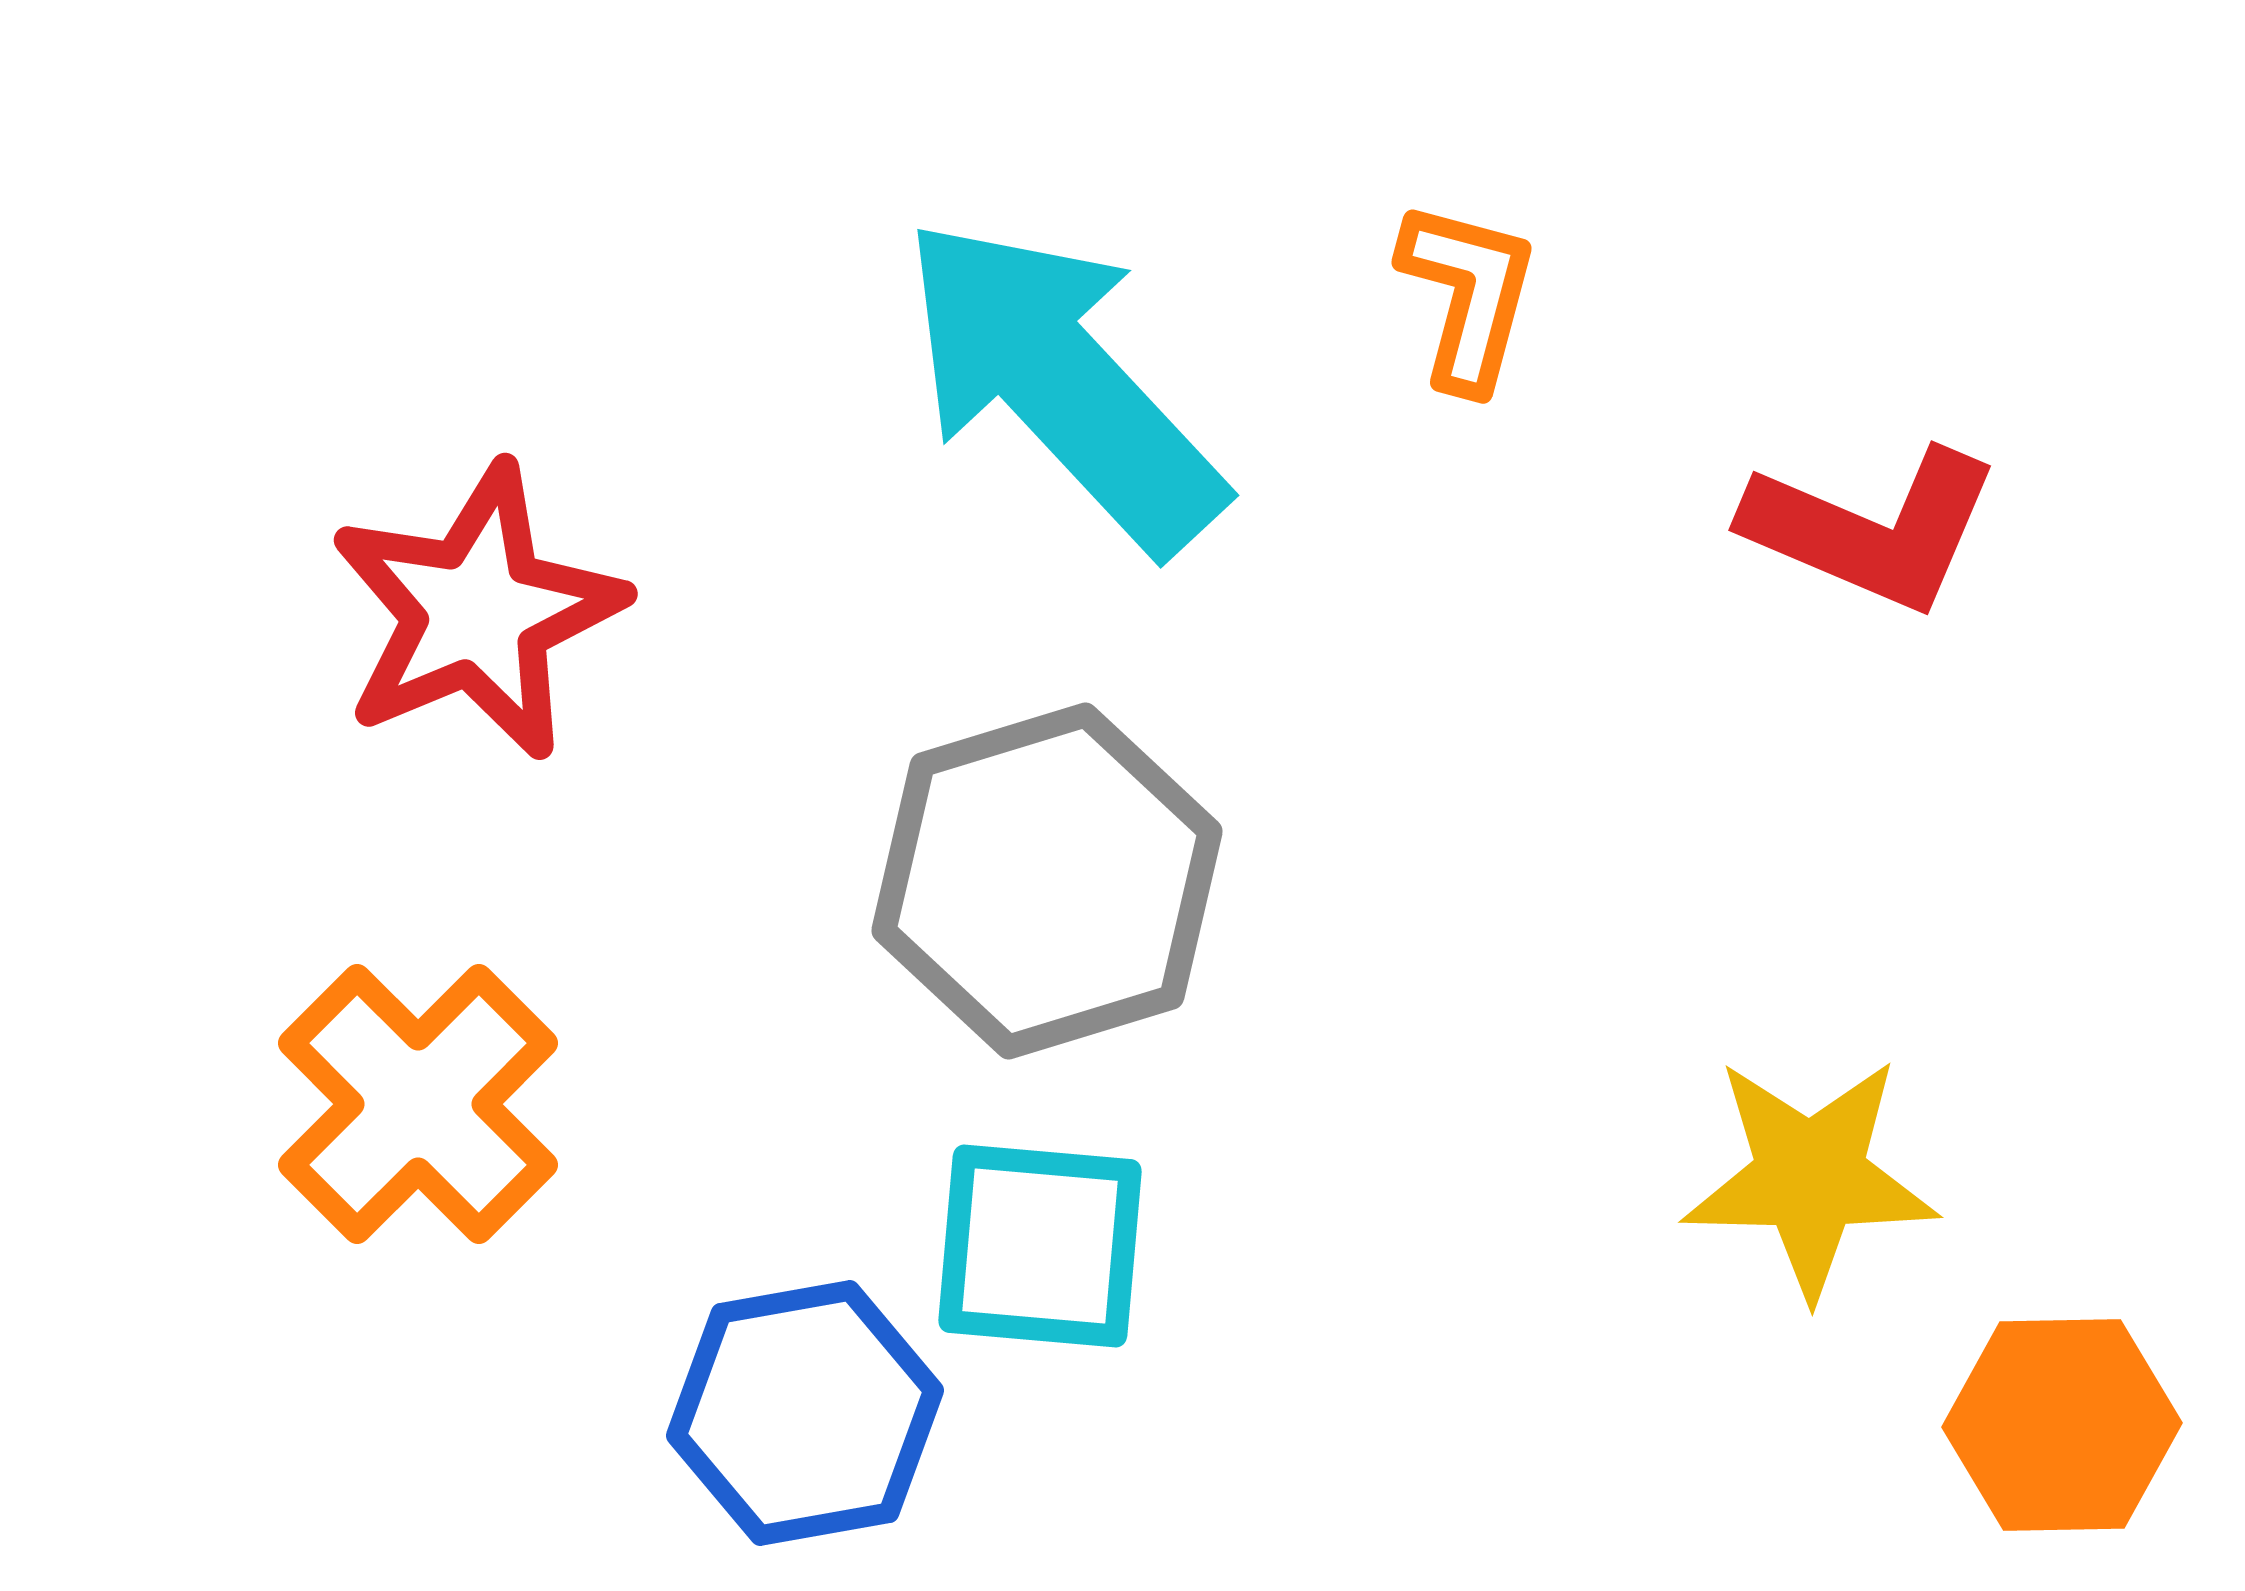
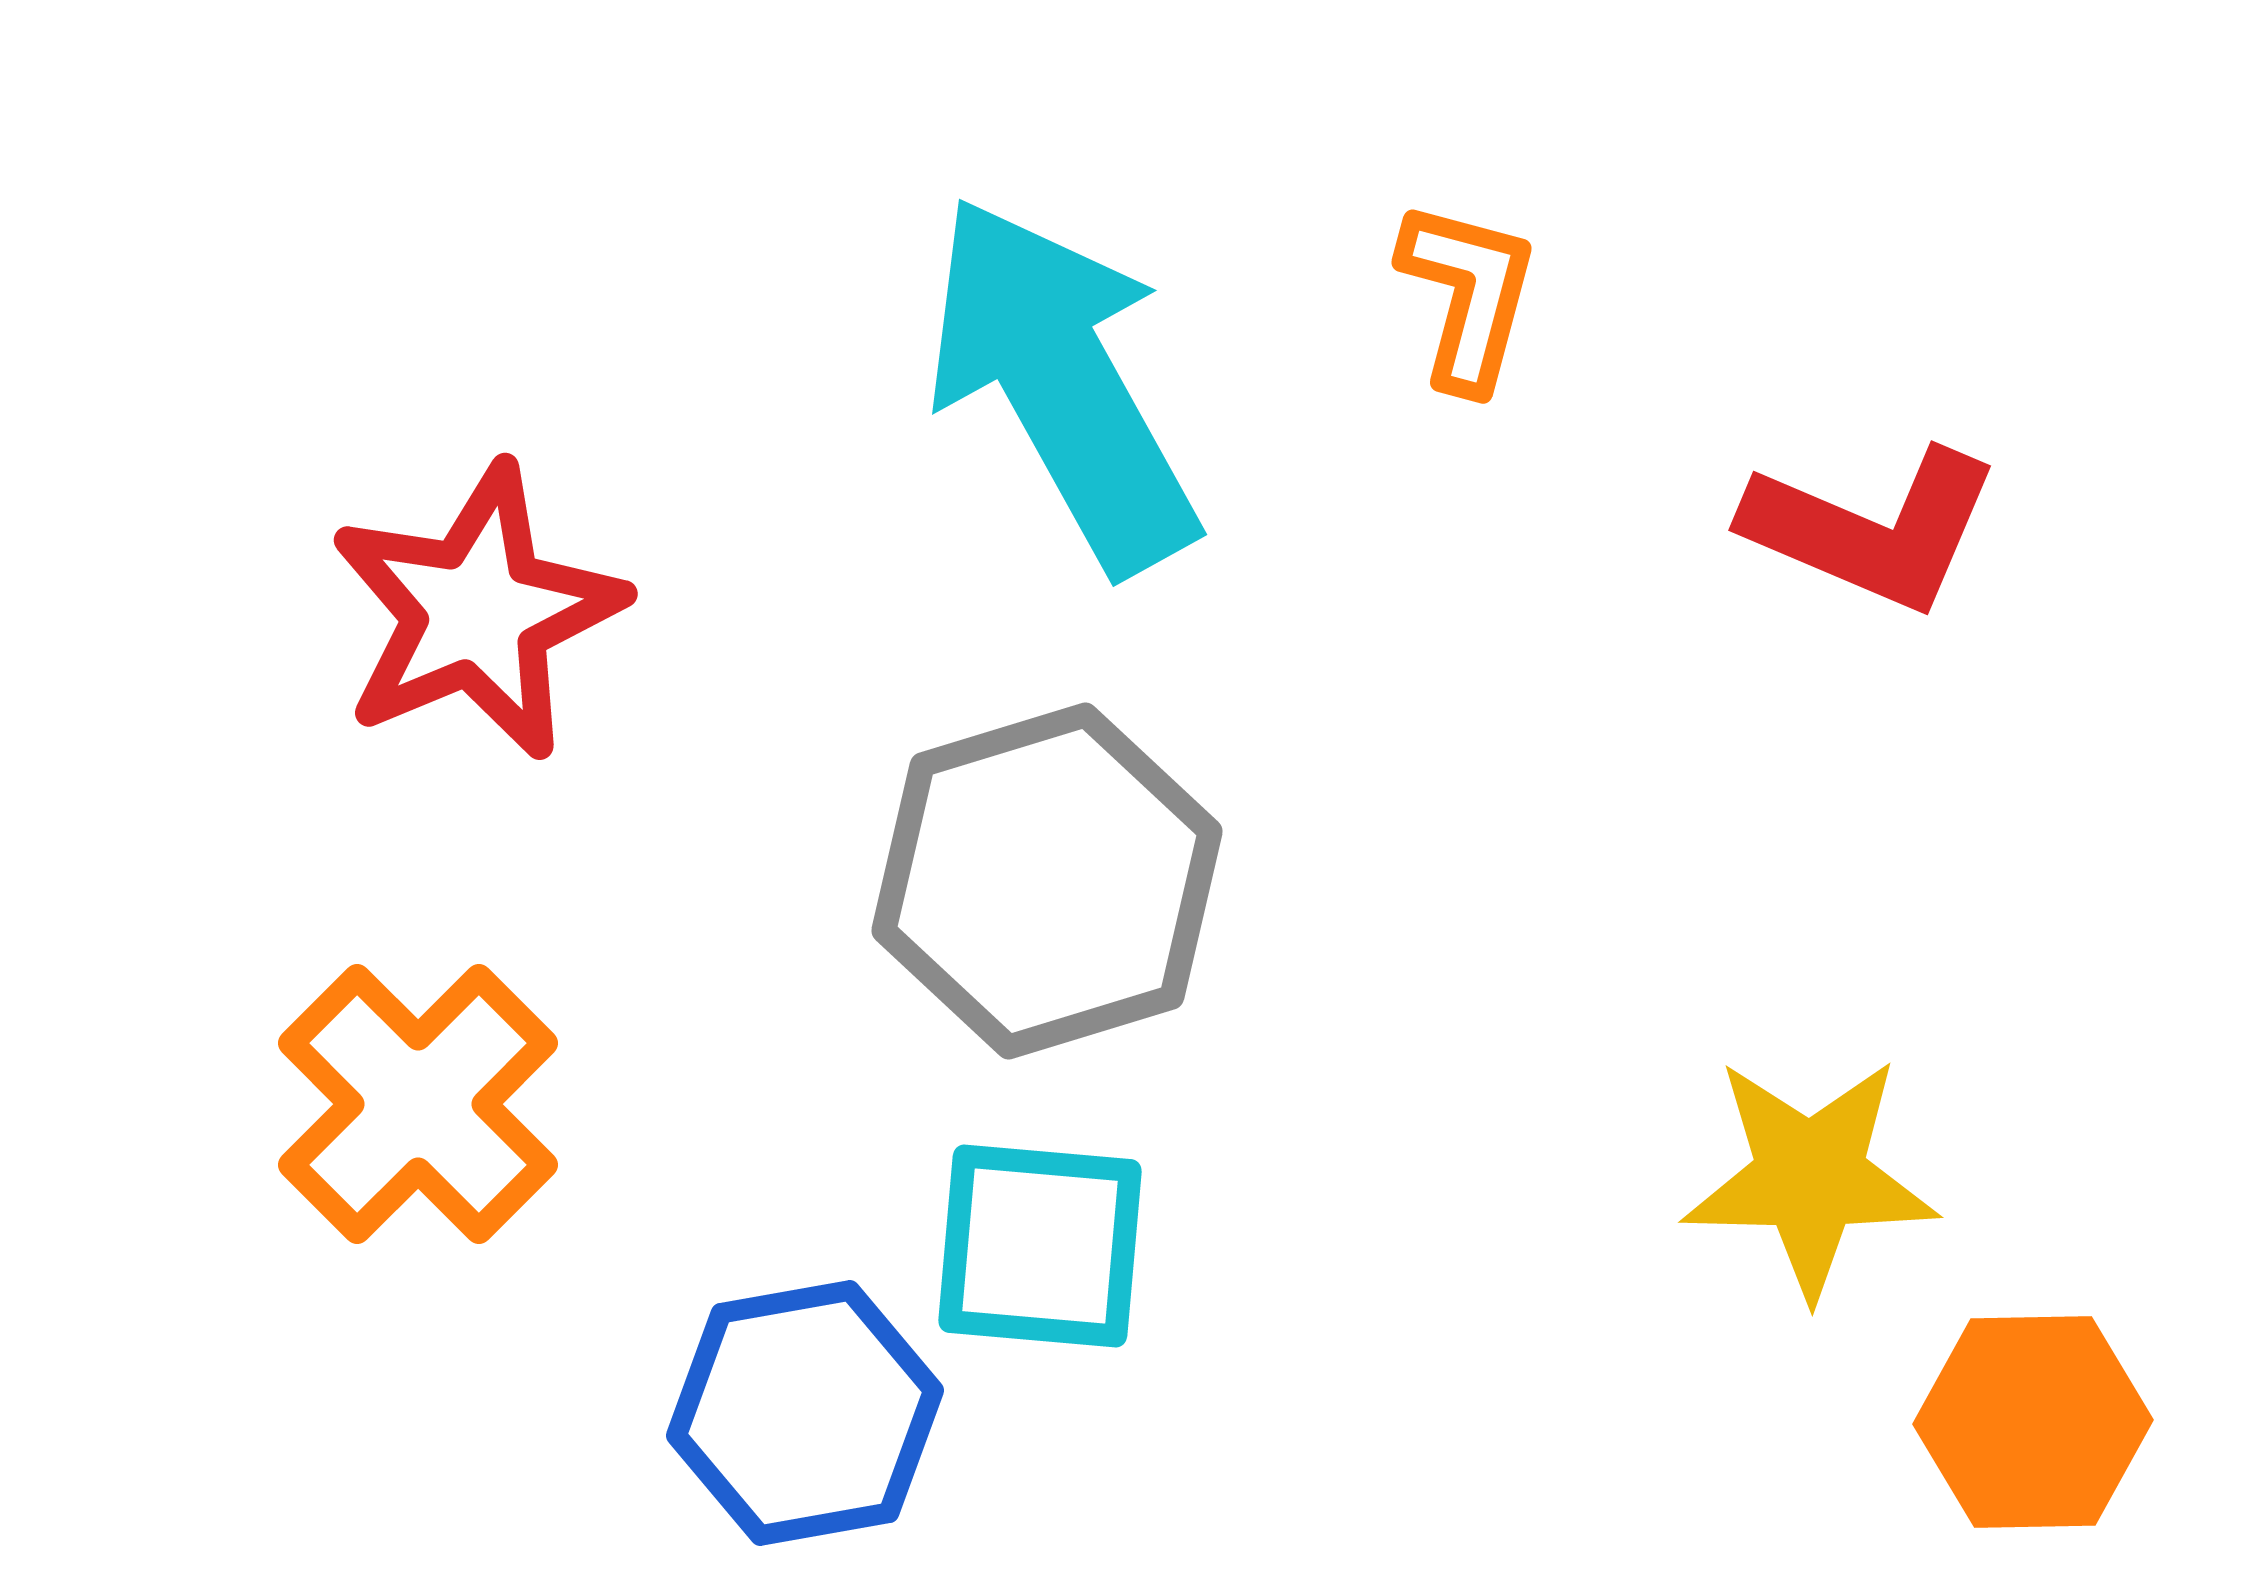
cyan arrow: rotated 14 degrees clockwise
orange hexagon: moved 29 px left, 3 px up
